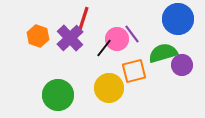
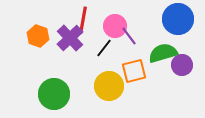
red line: rotated 8 degrees counterclockwise
purple line: moved 3 px left, 2 px down
pink circle: moved 2 px left, 13 px up
yellow circle: moved 2 px up
green circle: moved 4 px left, 1 px up
